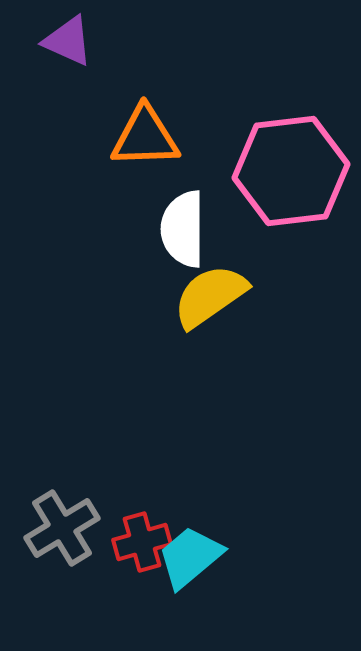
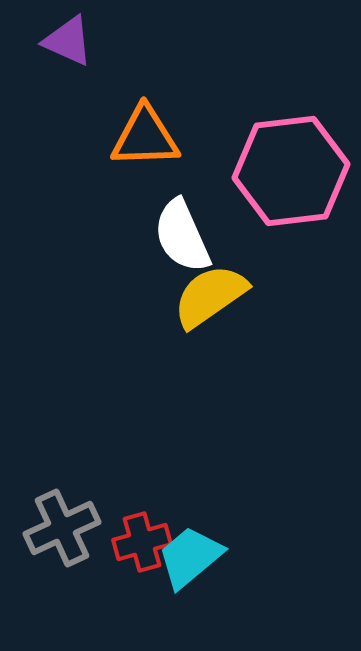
white semicircle: moved 1 px left, 7 px down; rotated 24 degrees counterclockwise
gray cross: rotated 6 degrees clockwise
